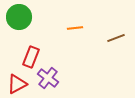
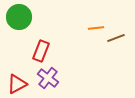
orange line: moved 21 px right
red rectangle: moved 10 px right, 6 px up
